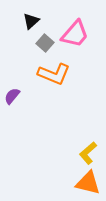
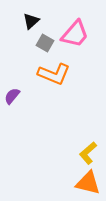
gray square: rotated 12 degrees counterclockwise
